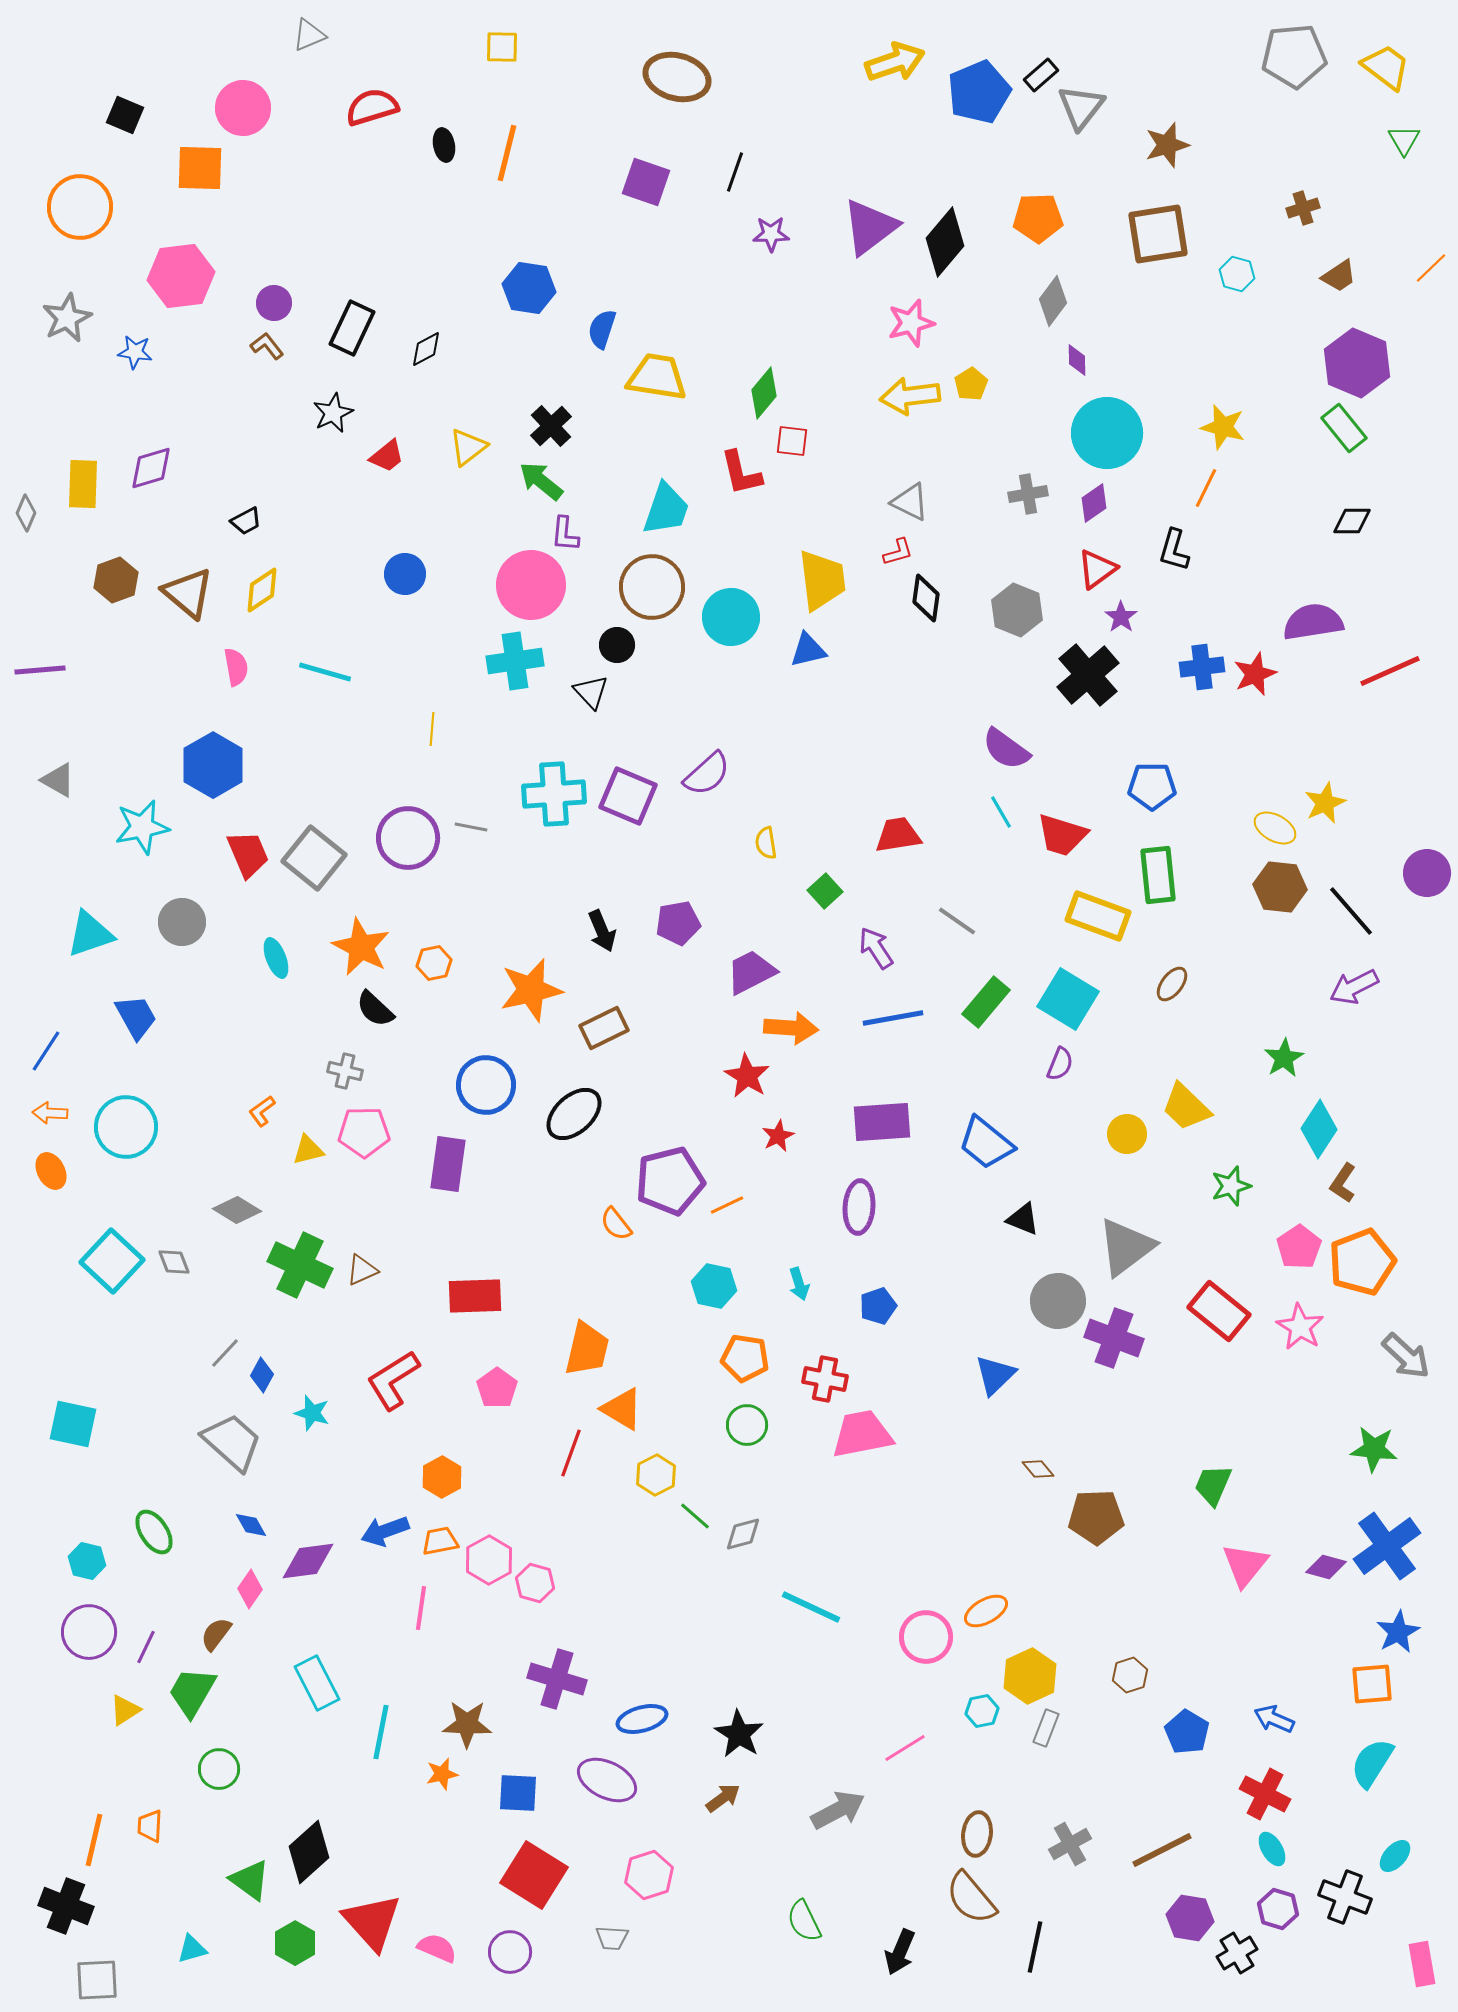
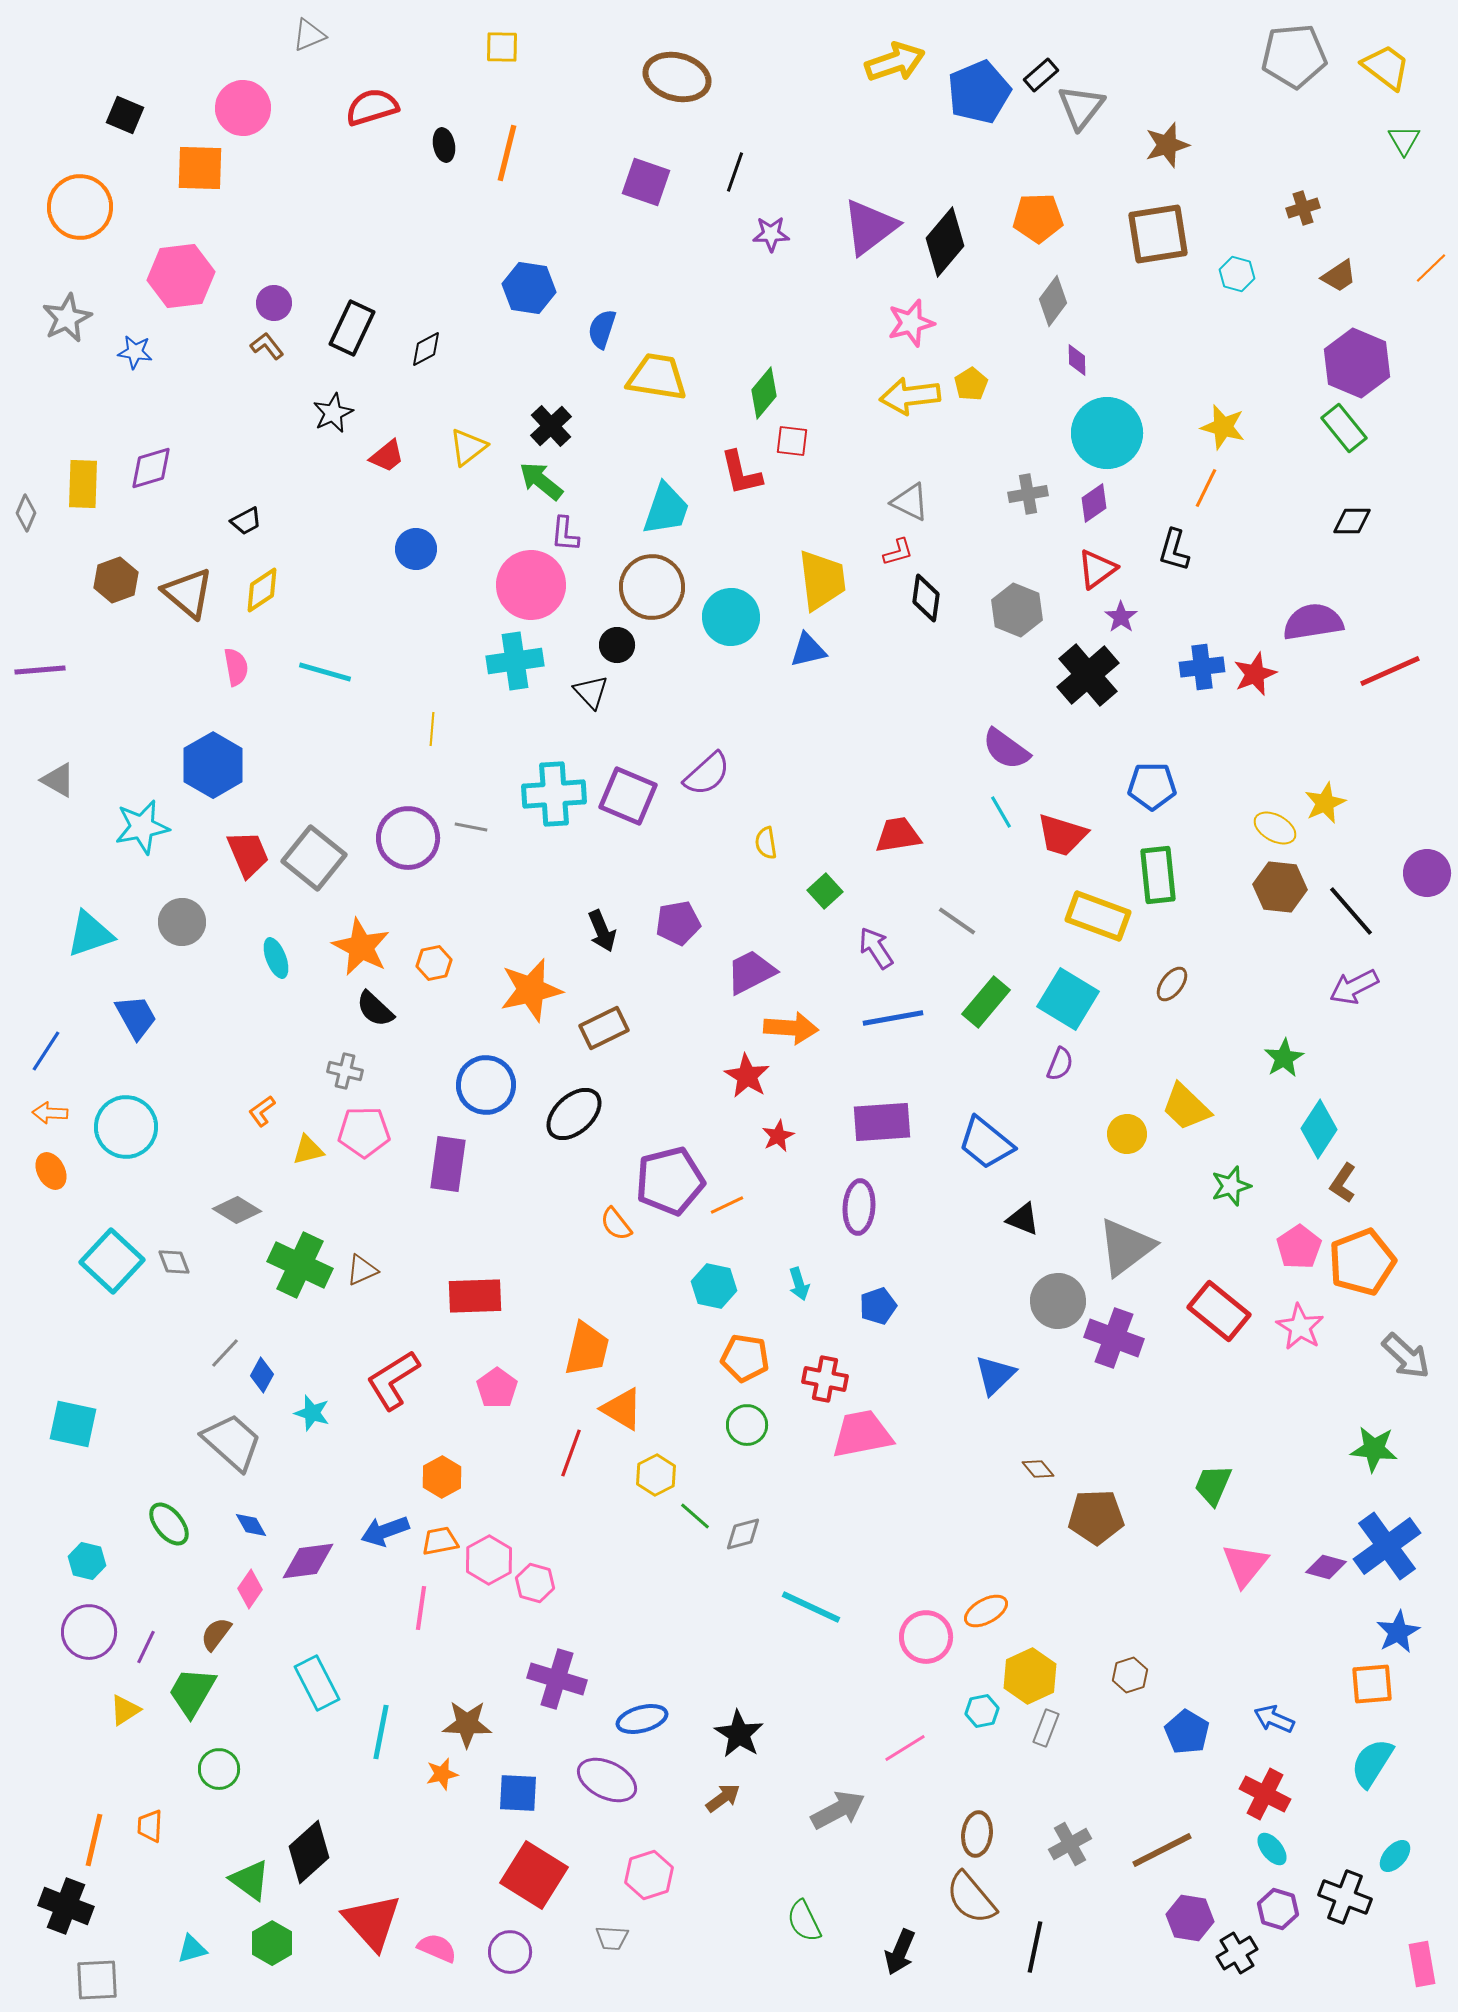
blue circle at (405, 574): moved 11 px right, 25 px up
green ellipse at (154, 1532): moved 15 px right, 8 px up; rotated 6 degrees counterclockwise
cyan ellipse at (1272, 1849): rotated 8 degrees counterclockwise
green hexagon at (295, 1943): moved 23 px left
